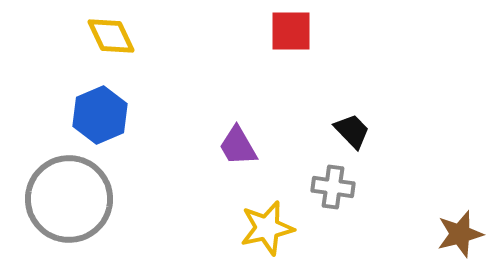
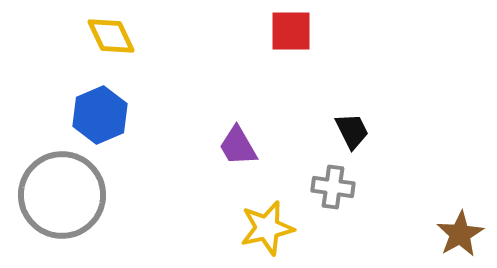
black trapezoid: rotated 18 degrees clockwise
gray circle: moved 7 px left, 4 px up
brown star: rotated 15 degrees counterclockwise
